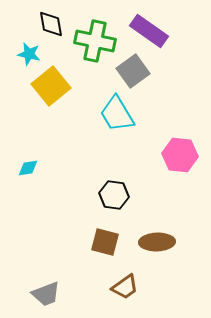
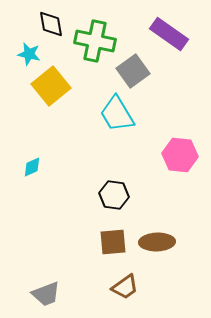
purple rectangle: moved 20 px right, 3 px down
cyan diamond: moved 4 px right, 1 px up; rotated 15 degrees counterclockwise
brown square: moved 8 px right; rotated 20 degrees counterclockwise
